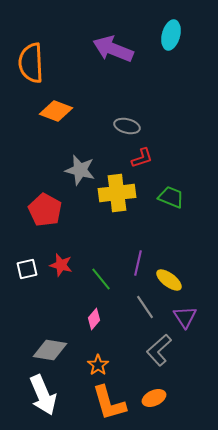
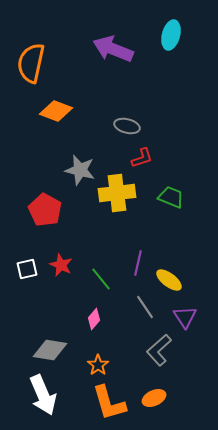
orange semicircle: rotated 15 degrees clockwise
red star: rotated 10 degrees clockwise
